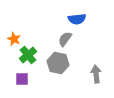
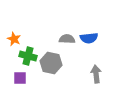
blue semicircle: moved 12 px right, 19 px down
gray semicircle: moved 2 px right; rotated 56 degrees clockwise
green cross: moved 1 px down; rotated 36 degrees counterclockwise
gray hexagon: moved 7 px left
purple square: moved 2 px left, 1 px up
